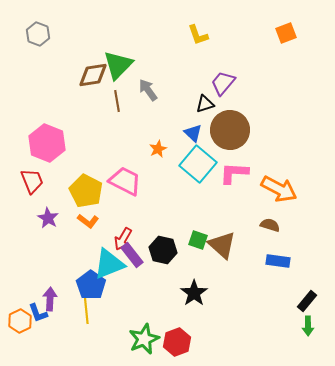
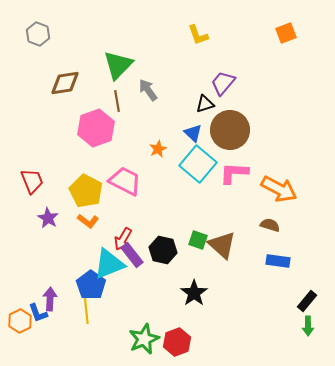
brown diamond: moved 28 px left, 8 px down
pink hexagon: moved 49 px right, 15 px up; rotated 18 degrees clockwise
